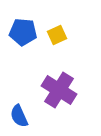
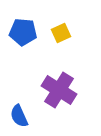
yellow square: moved 4 px right, 2 px up
